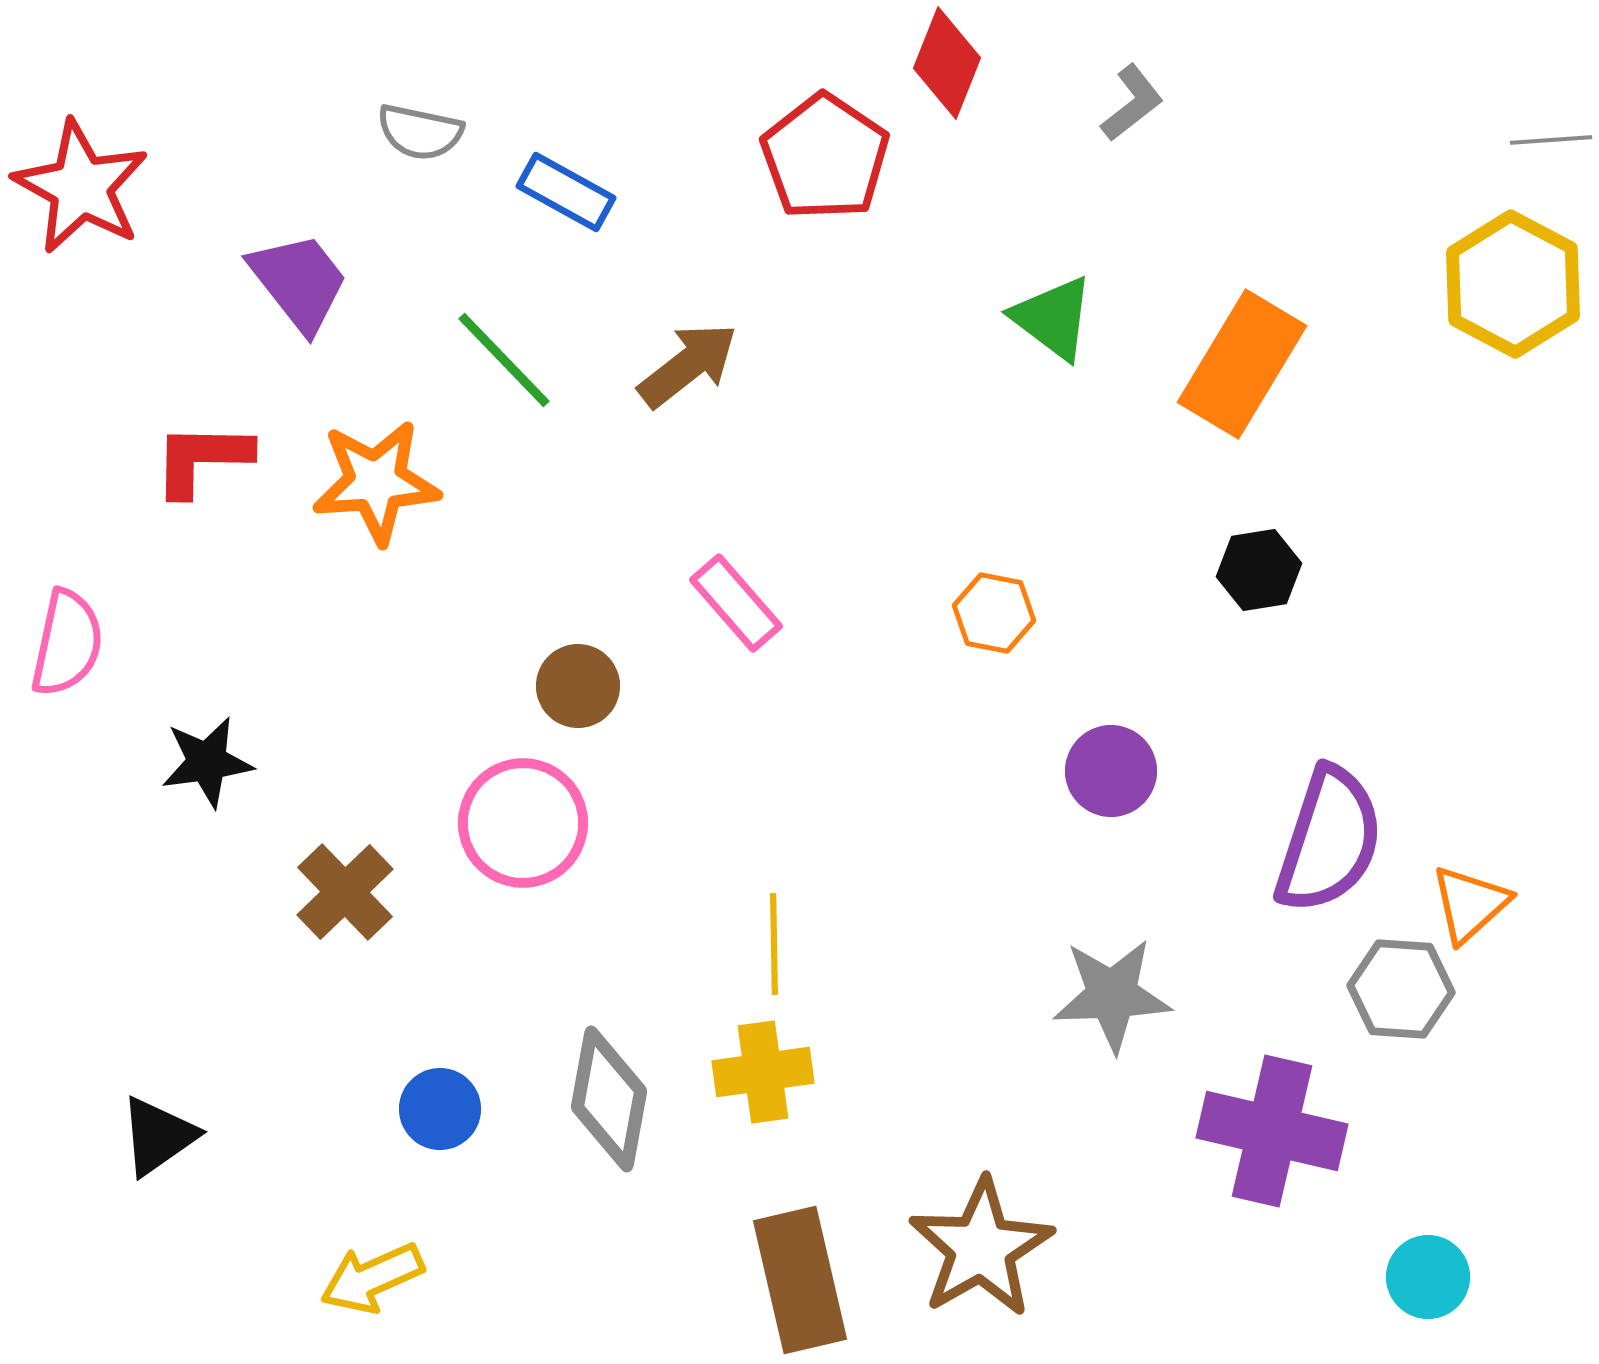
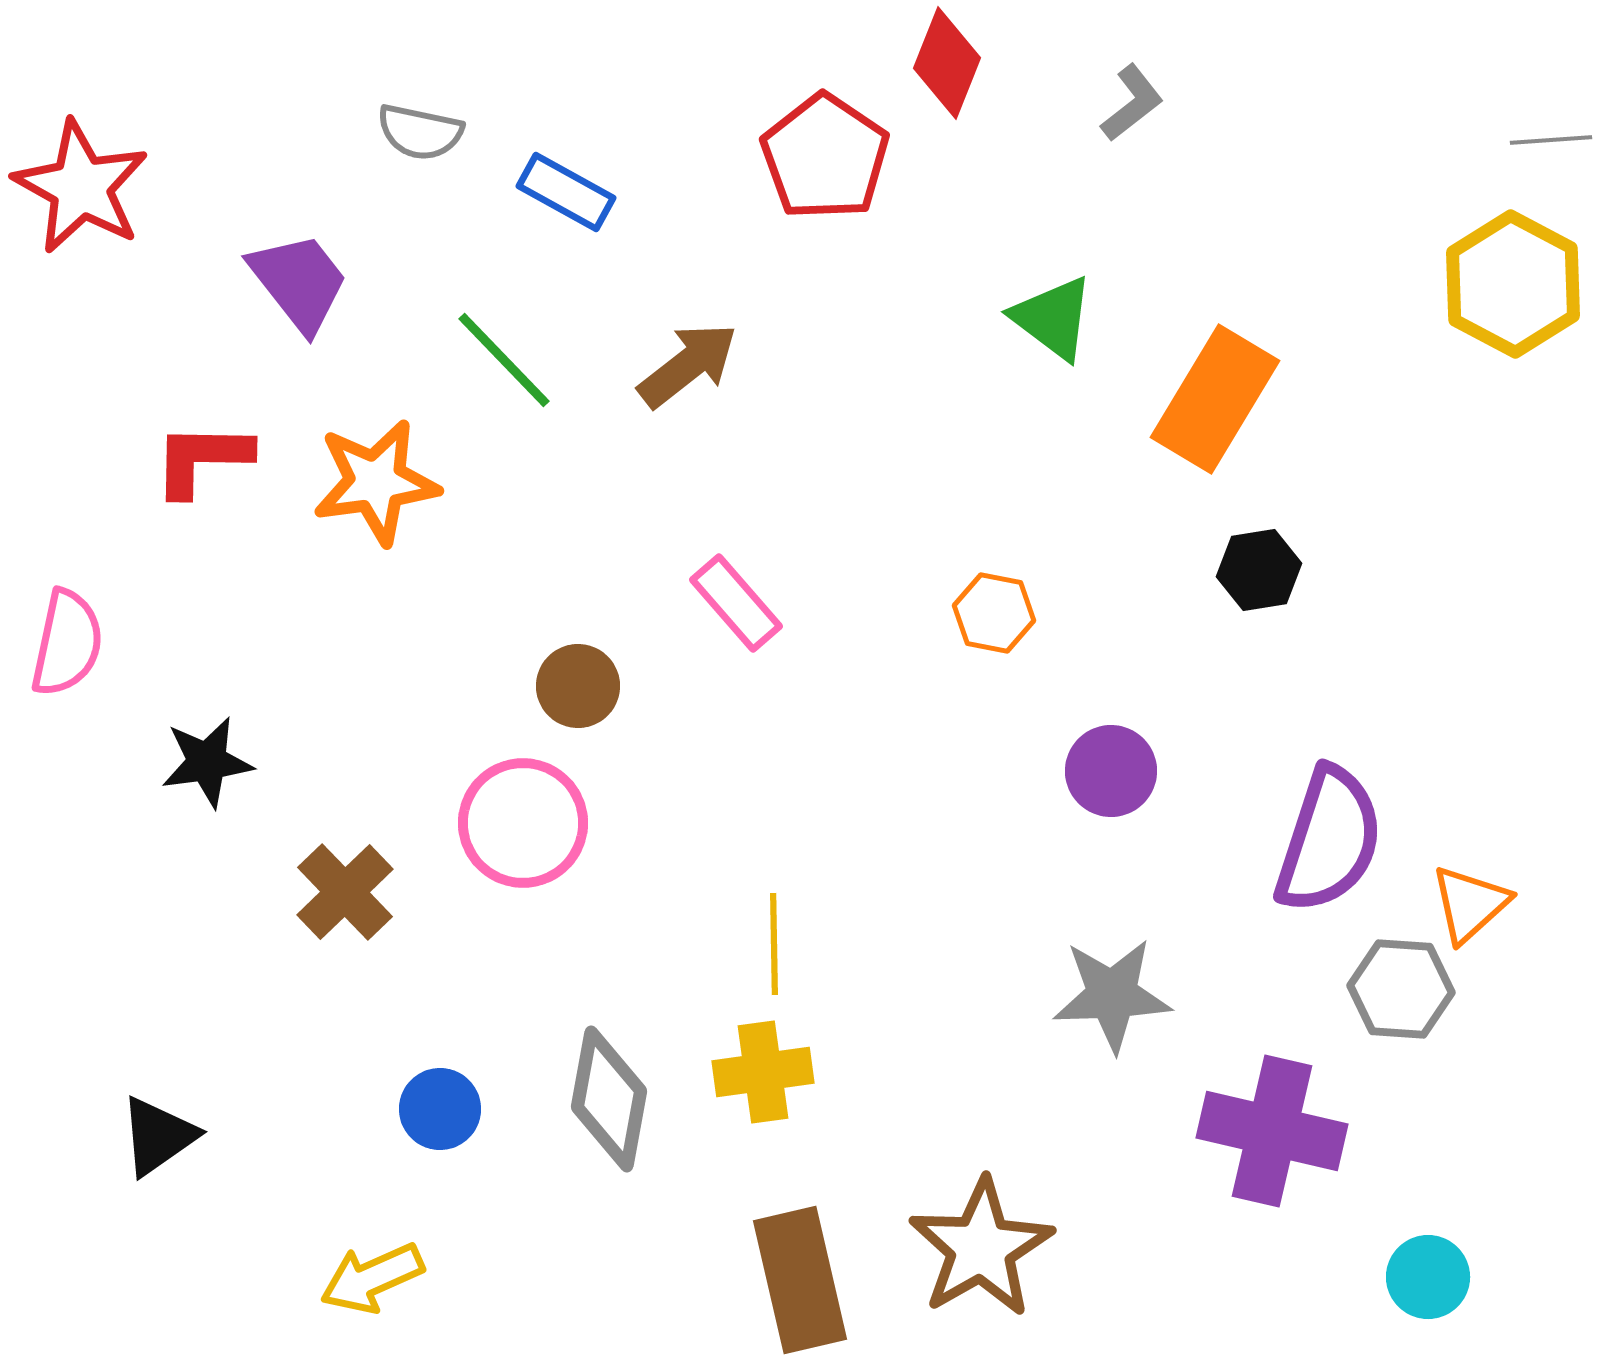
orange rectangle: moved 27 px left, 35 px down
orange star: rotated 4 degrees counterclockwise
